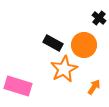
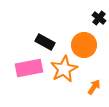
black rectangle: moved 8 px left, 1 px up
pink rectangle: moved 11 px right, 18 px up; rotated 28 degrees counterclockwise
